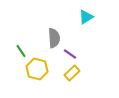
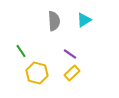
cyan triangle: moved 2 px left, 3 px down
gray semicircle: moved 17 px up
yellow hexagon: moved 4 px down
